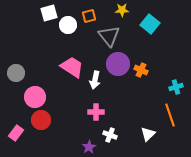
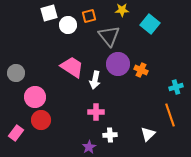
white cross: rotated 24 degrees counterclockwise
